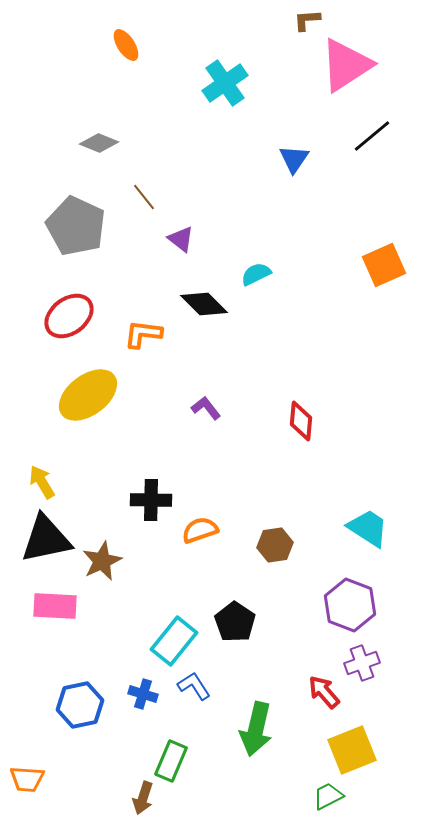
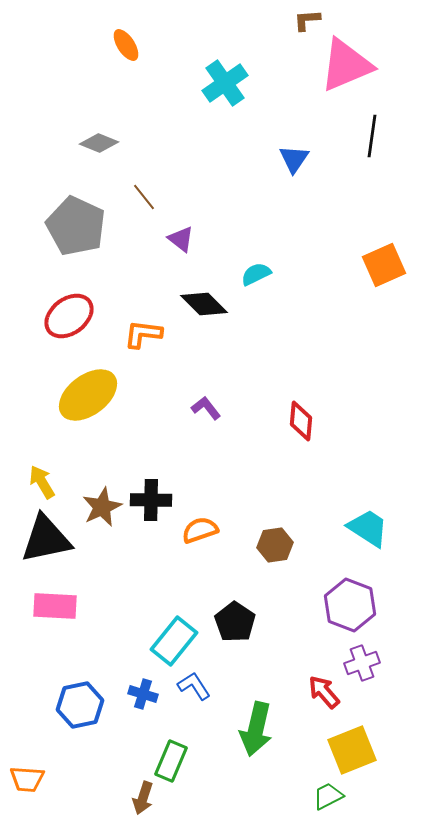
pink triangle: rotated 10 degrees clockwise
black line: rotated 42 degrees counterclockwise
brown star: moved 54 px up
